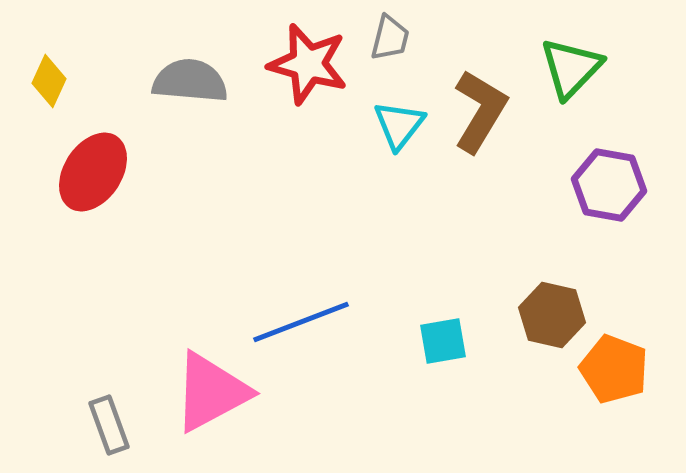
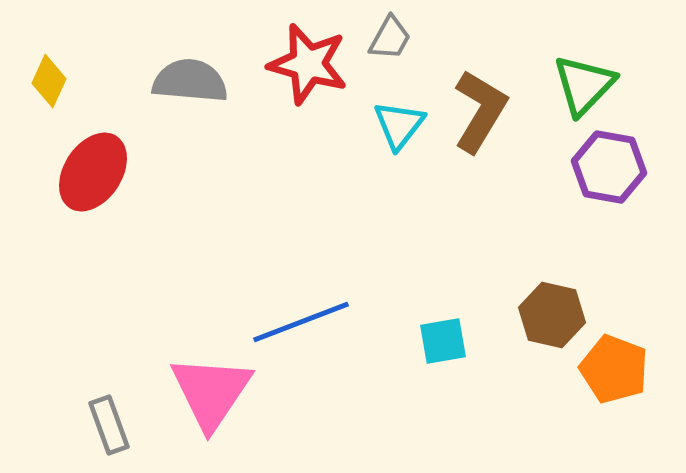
gray trapezoid: rotated 15 degrees clockwise
green triangle: moved 13 px right, 17 px down
purple hexagon: moved 18 px up
pink triangle: rotated 28 degrees counterclockwise
